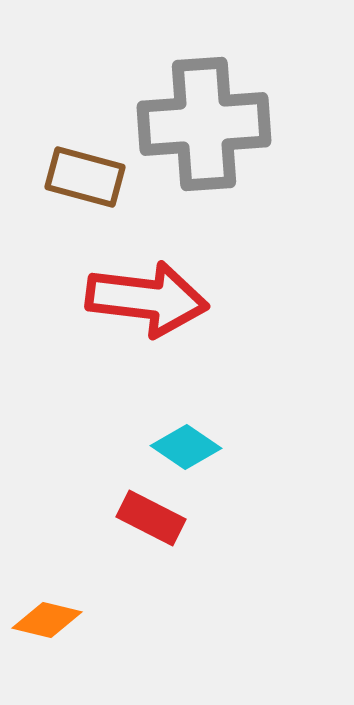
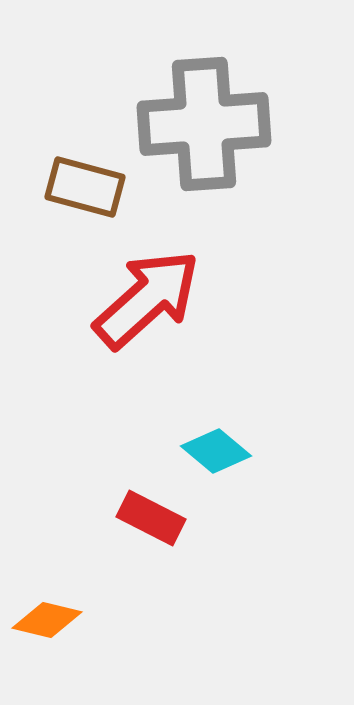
brown rectangle: moved 10 px down
red arrow: rotated 49 degrees counterclockwise
cyan diamond: moved 30 px right, 4 px down; rotated 6 degrees clockwise
